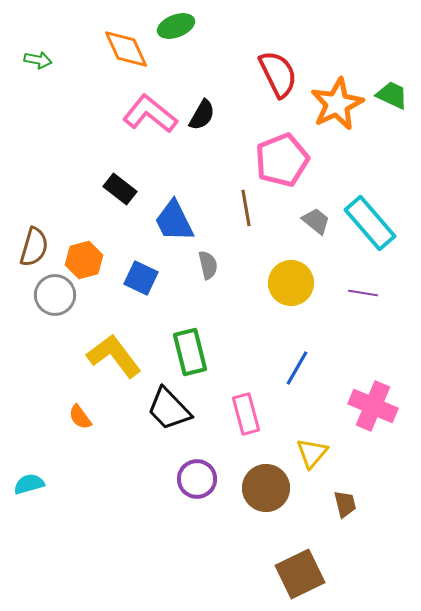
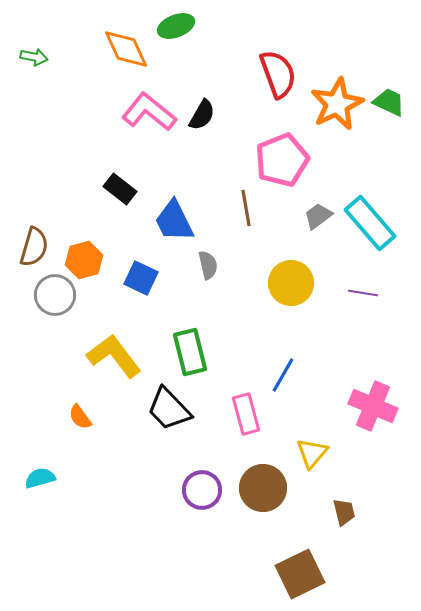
green arrow: moved 4 px left, 3 px up
red semicircle: rotated 6 degrees clockwise
green trapezoid: moved 3 px left, 7 px down
pink L-shape: moved 1 px left, 2 px up
gray trapezoid: moved 2 px right, 5 px up; rotated 76 degrees counterclockwise
blue line: moved 14 px left, 7 px down
purple circle: moved 5 px right, 11 px down
cyan semicircle: moved 11 px right, 6 px up
brown circle: moved 3 px left
brown trapezoid: moved 1 px left, 8 px down
